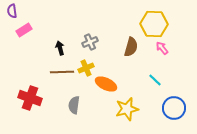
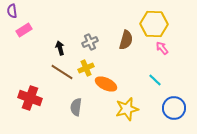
brown semicircle: moved 5 px left, 7 px up
brown line: rotated 35 degrees clockwise
gray semicircle: moved 2 px right, 2 px down
